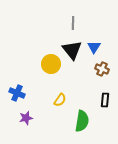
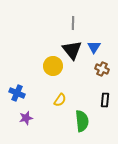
yellow circle: moved 2 px right, 2 px down
green semicircle: rotated 15 degrees counterclockwise
